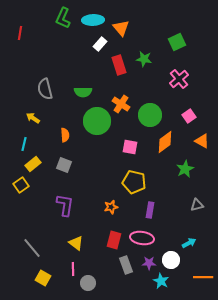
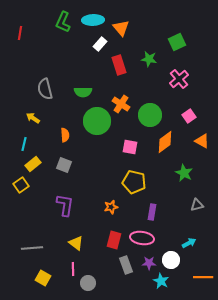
green L-shape at (63, 18): moved 4 px down
green star at (144, 59): moved 5 px right
green star at (185, 169): moved 1 px left, 4 px down; rotated 18 degrees counterclockwise
purple rectangle at (150, 210): moved 2 px right, 2 px down
gray line at (32, 248): rotated 55 degrees counterclockwise
